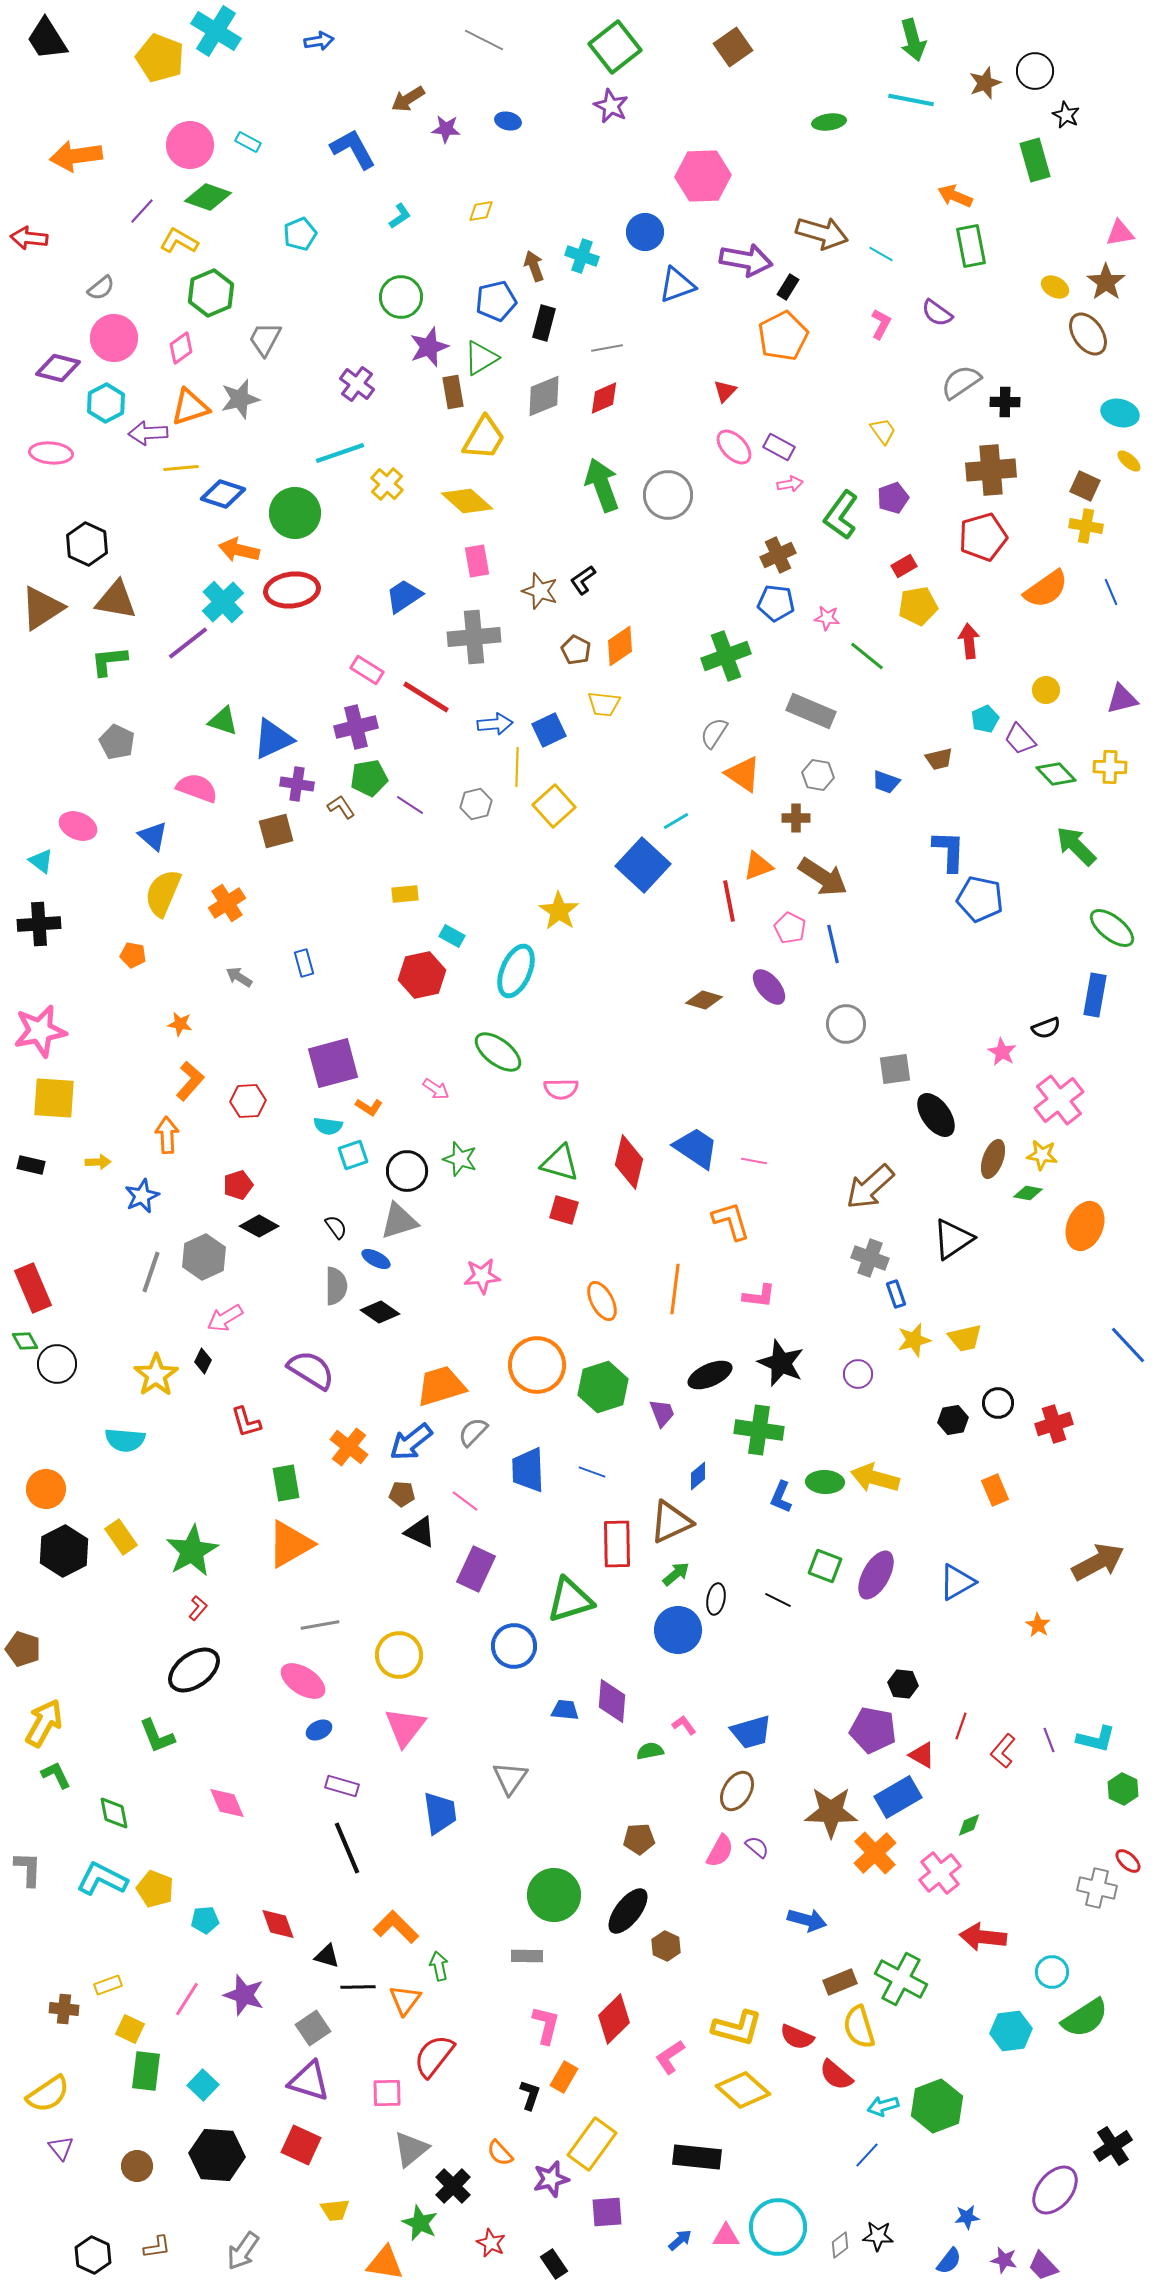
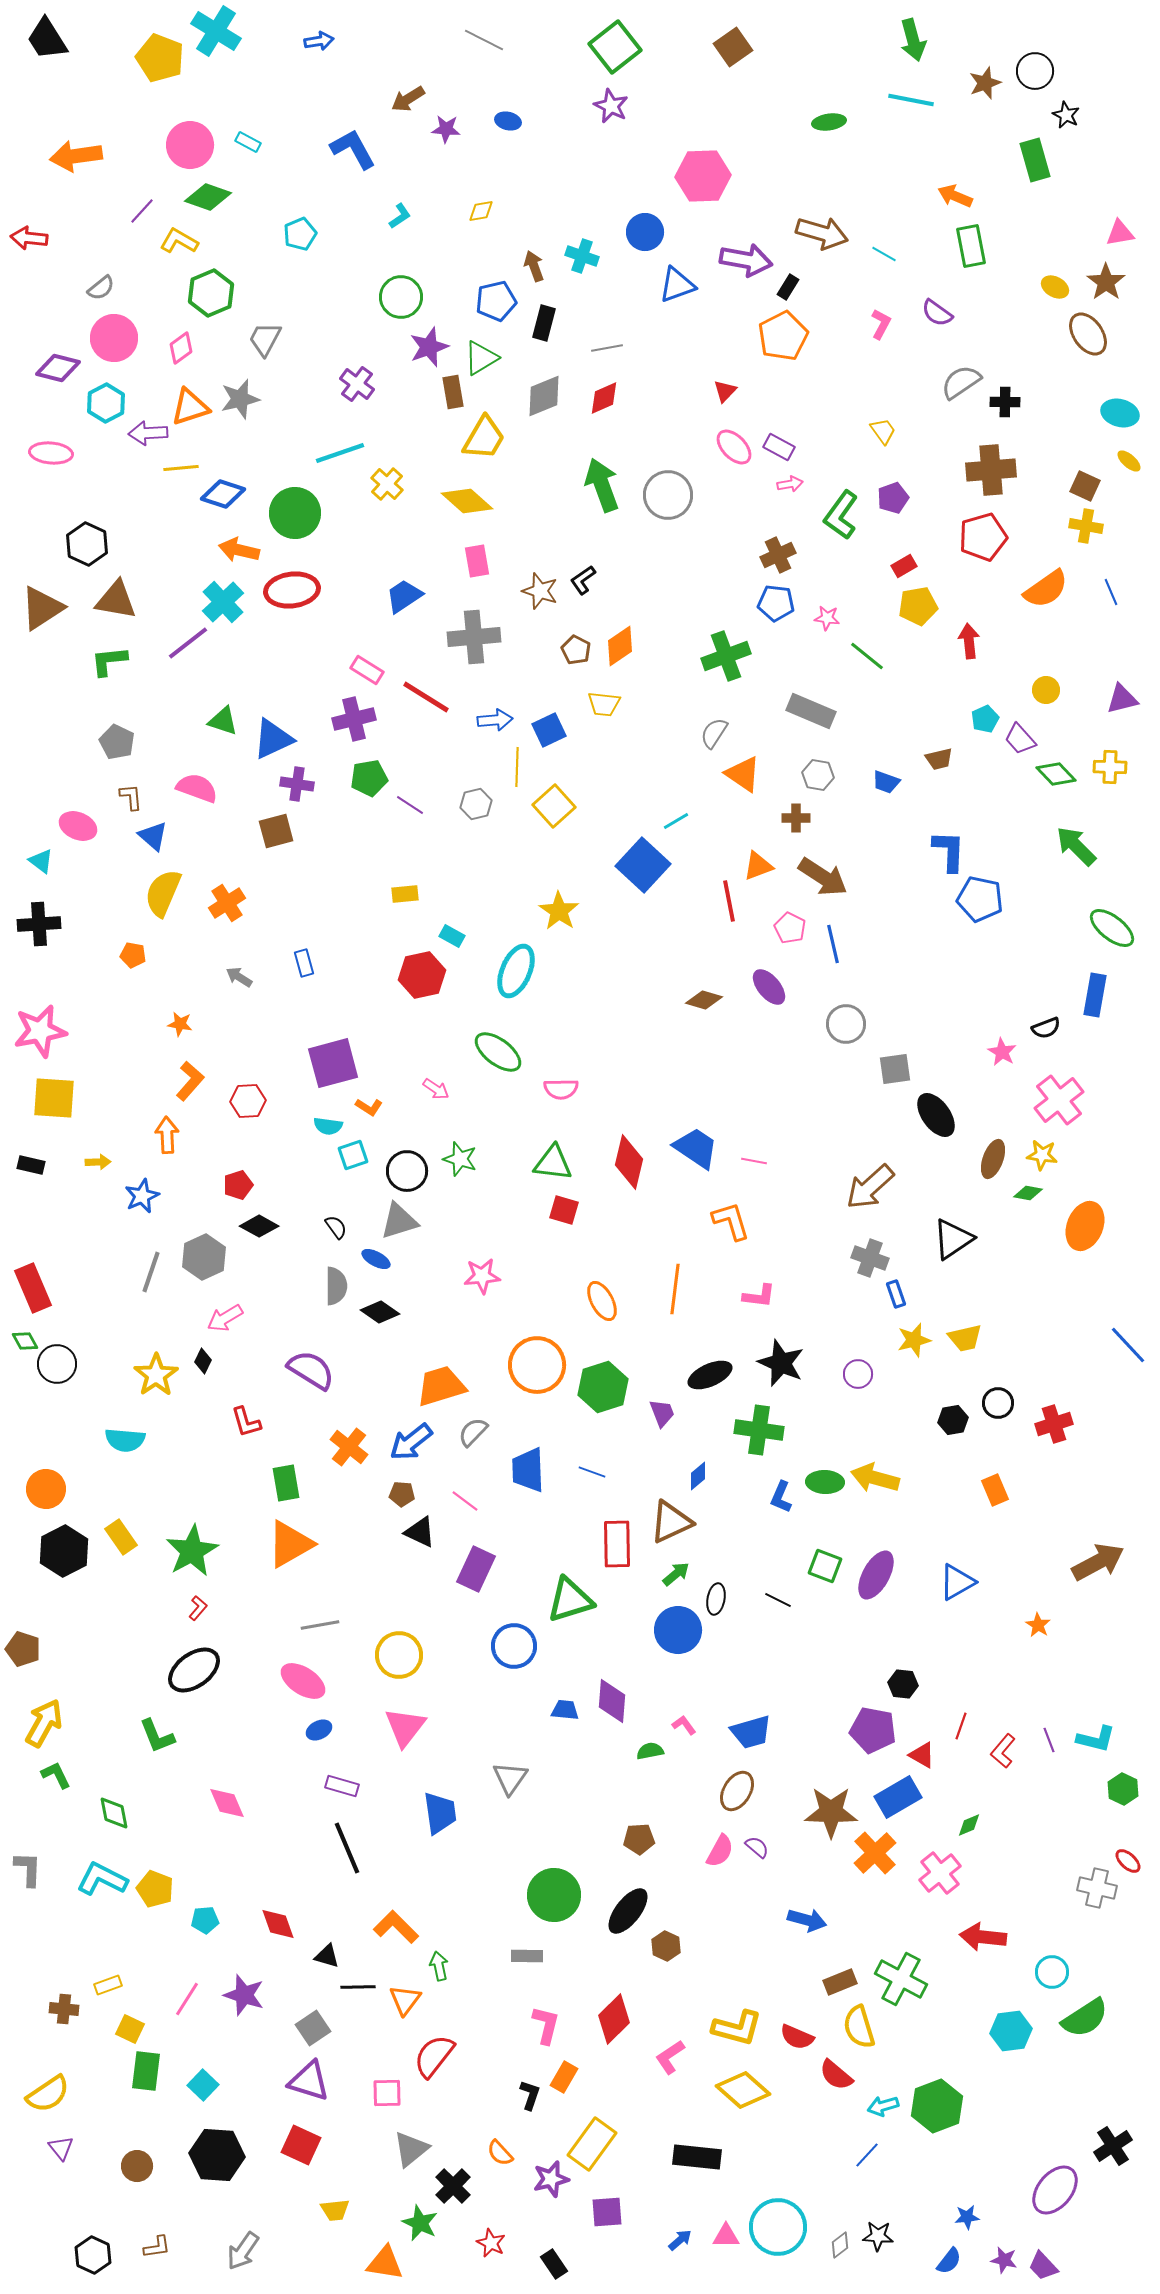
cyan line at (881, 254): moved 3 px right
blue arrow at (495, 724): moved 4 px up
purple cross at (356, 727): moved 2 px left, 8 px up
brown L-shape at (341, 807): moved 210 px left, 10 px up; rotated 28 degrees clockwise
green triangle at (560, 1163): moved 7 px left; rotated 9 degrees counterclockwise
